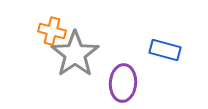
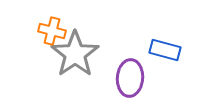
purple ellipse: moved 7 px right, 5 px up
